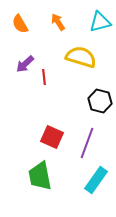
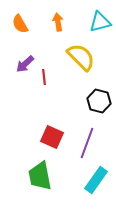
orange arrow: rotated 24 degrees clockwise
yellow semicircle: rotated 28 degrees clockwise
black hexagon: moved 1 px left
